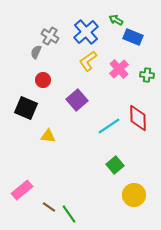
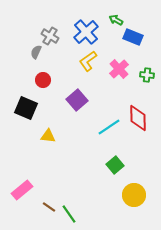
cyan line: moved 1 px down
